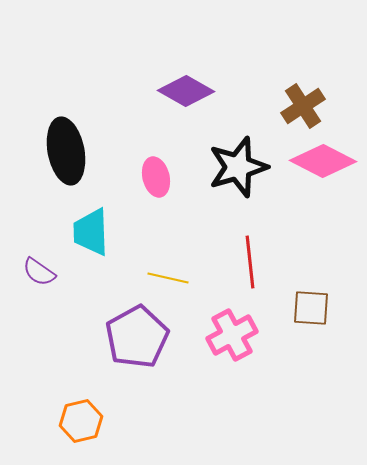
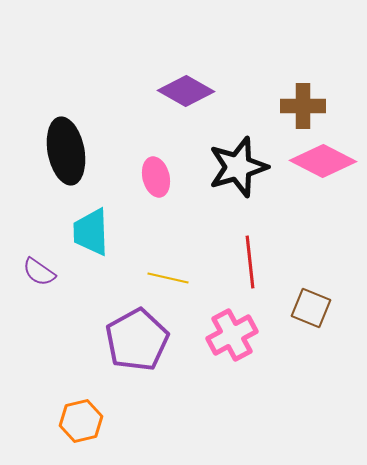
brown cross: rotated 33 degrees clockwise
brown square: rotated 18 degrees clockwise
purple pentagon: moved 3 px down
